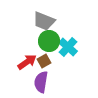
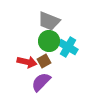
gray trapezoid: moved 5 px right
cyan cross: rotated 12 degrees counterclockwise
red arrow: rotated 48 degrees clockwise
purple semicircle: rotated 35 degrees clockwise
